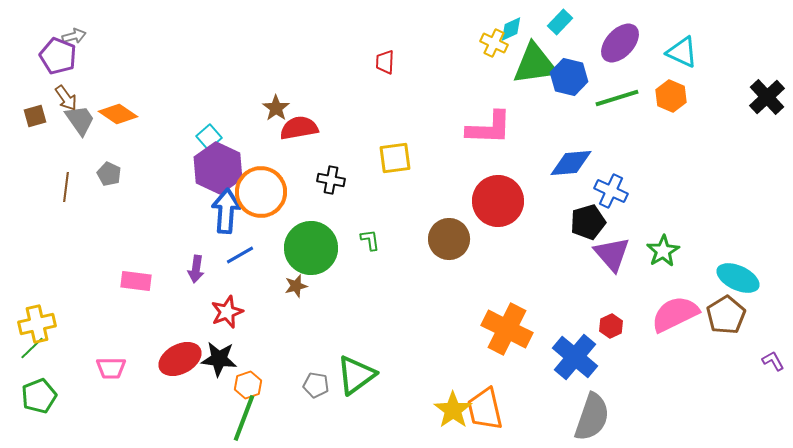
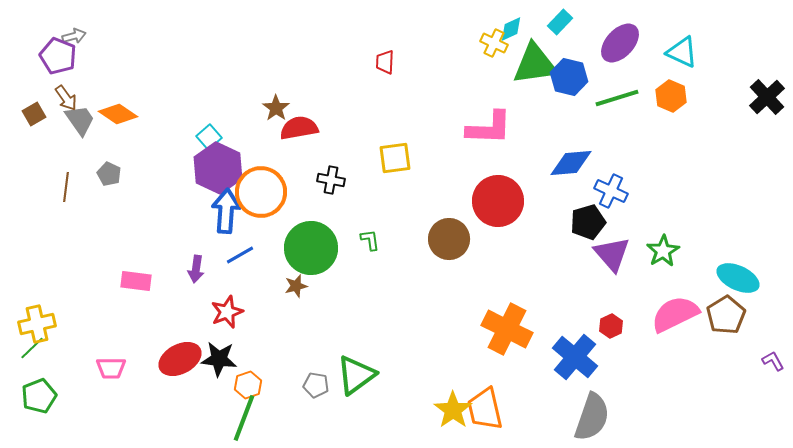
brown square at (35, 116): moved 1 px left, 2 px up; rotated 15 degrees counterclockwise
